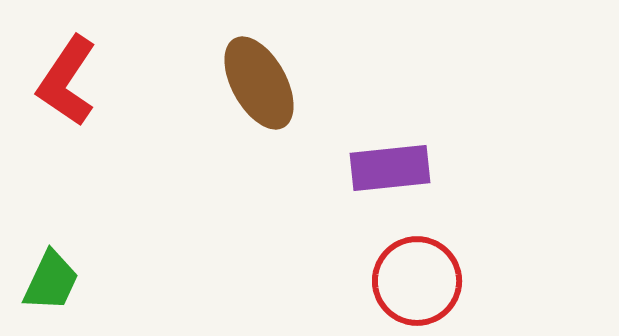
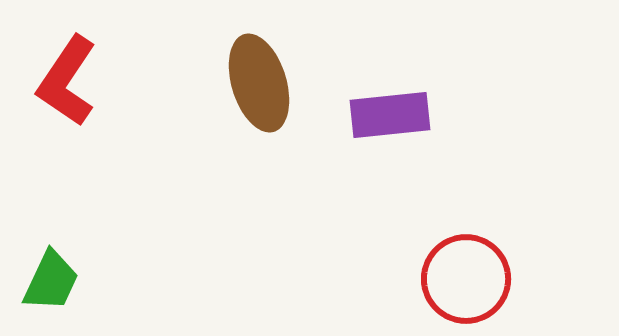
brown ellipse: rotated 12 degrees clockwise
purple rectangle: moved 53 px up
red circle: moved 49 px right, 2 px up
